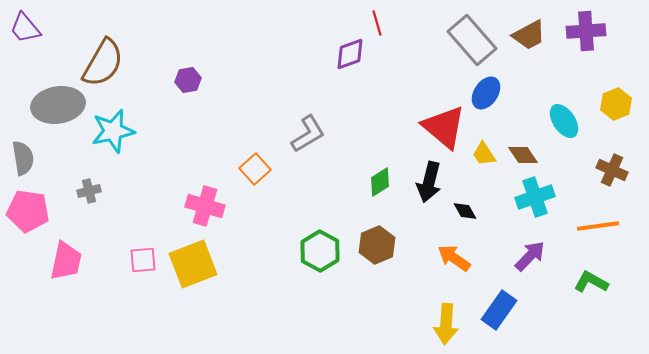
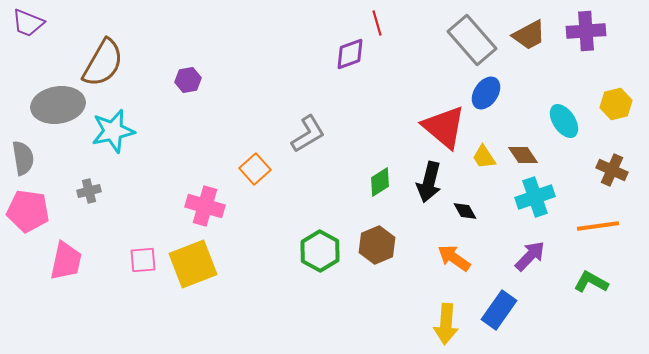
purple trapezoid: moved 3 px right, 5 px up; rotated 28 degrees counterclockwise
yellow hexagon: rotated 8 degrees clockwise
yellow trapezoid: moved 3 px down
